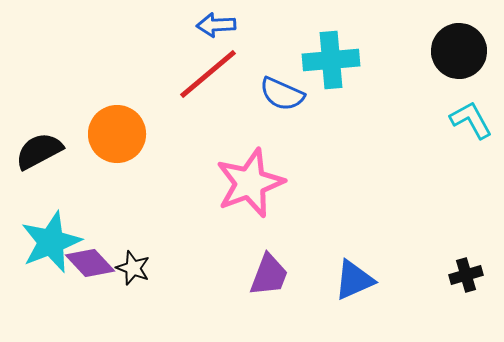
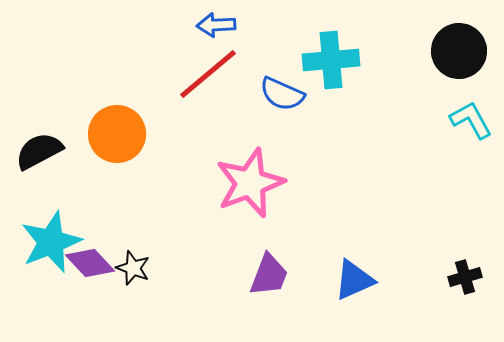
black cross: moved 1 px left, 2 px down
